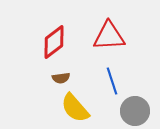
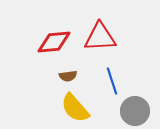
red triangle: moved 9 px left, 1 px down
red diamond: rotated 32 degrees clockwise
brown semicircle: moved 7 px right, 2 px up
